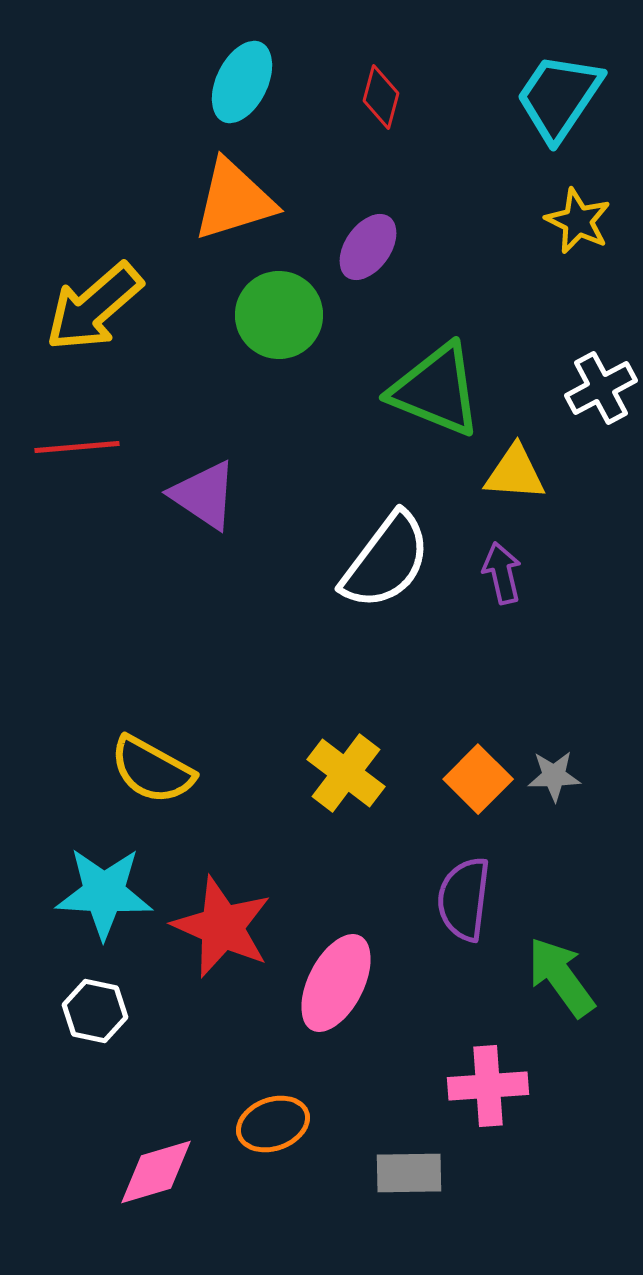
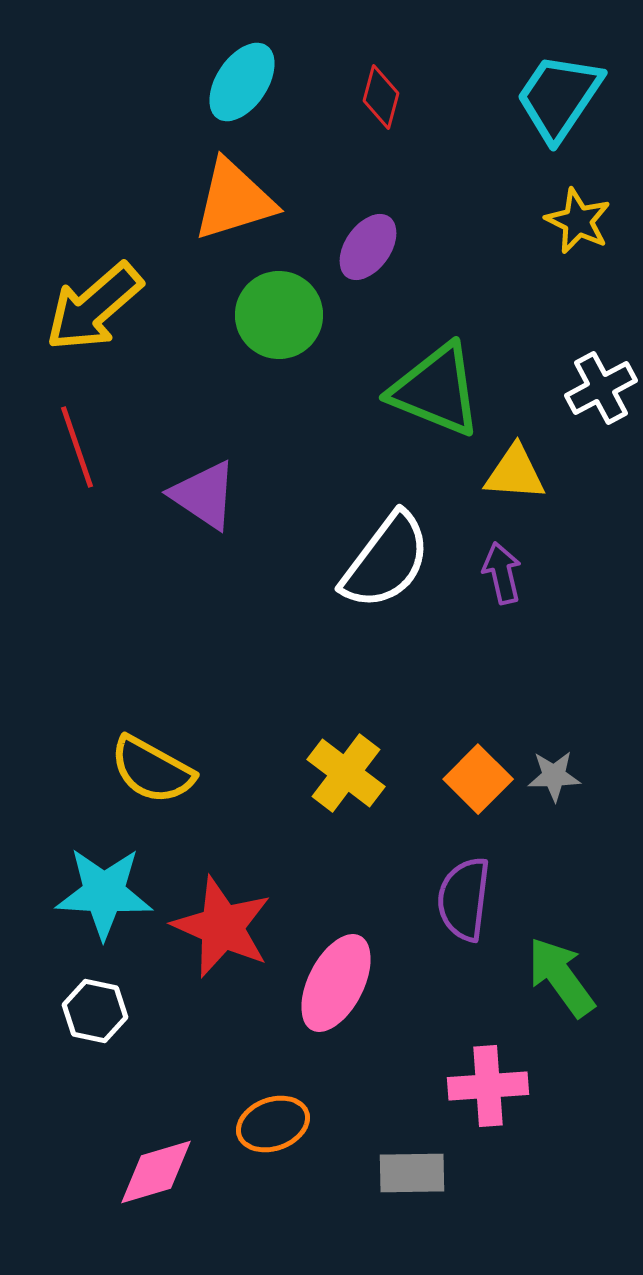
cyan ellipse: rotated 8 degrees clockwise
red line: rotated 76 degrees clockwise
gray rectangle: moved 3 px right
